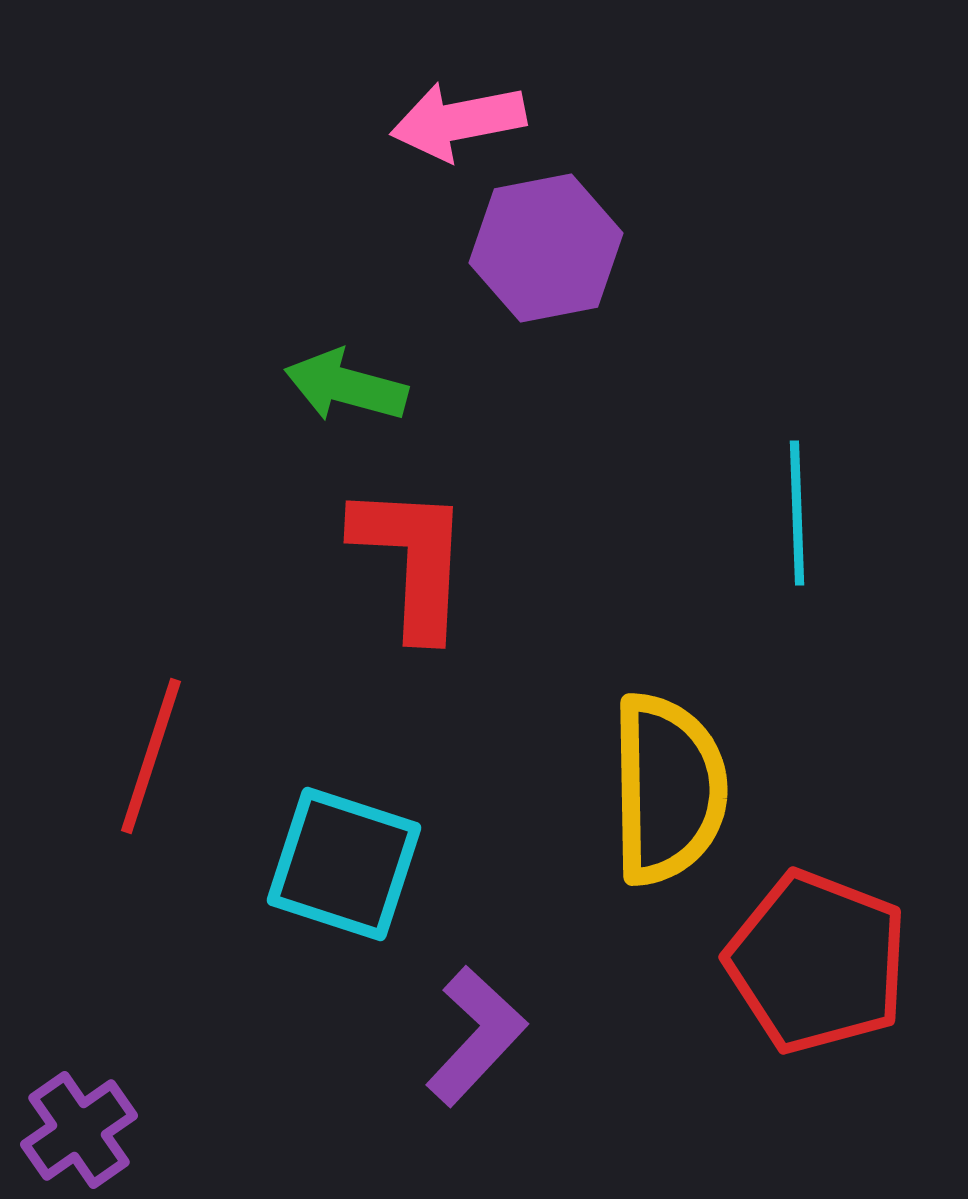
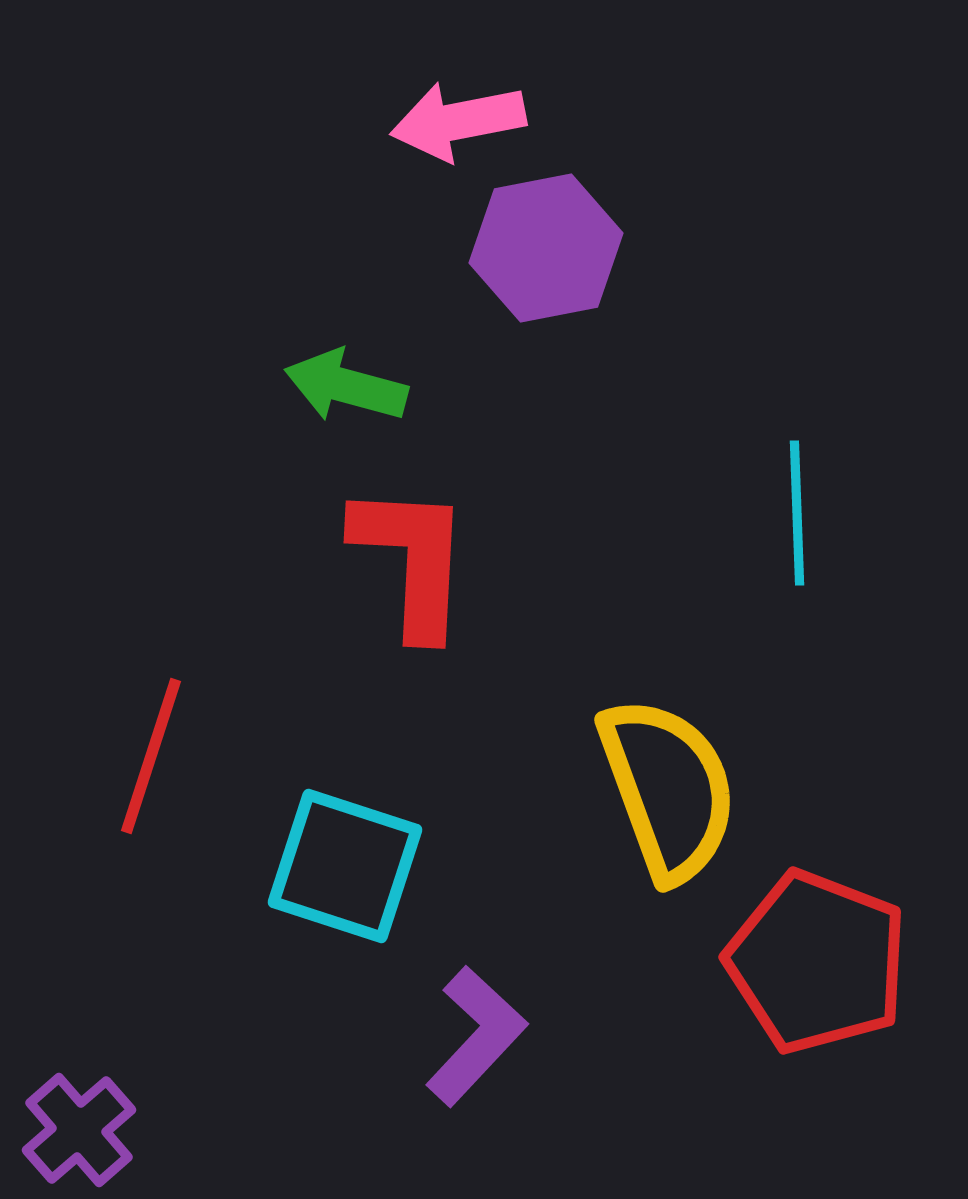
yellow semicircle: rotated 19 degrees counterclockwise
cyan square: moved 1 px right, 2 px down
purple cross: rotated 6 degrees counterclockwise
